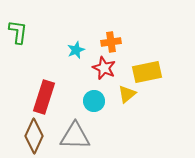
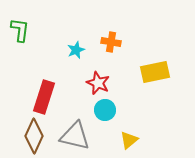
green L-shape: moved 2 px right, 2 px up
orange cross: rotated 18 degrees clockwise
red star: moved 6 px left, 15 px down
yellow rectangle: moved 8 px right
yellow triangle: moved 2 px right, 46 px down
cyan circle: moved 11 px right, 9 px down
gray triangle: rotated 12 degrees clockwise
